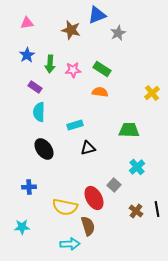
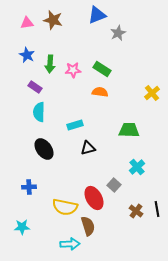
brown star: moved 18 px left, 10 px up
blue star: rotated 14 degrees counterclockwise
